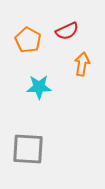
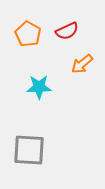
orange pentagon: moved 6 px up
orange arrow: rotated 140 degrees counterclockwise
gray square: moved 1 px right, 1 px down
